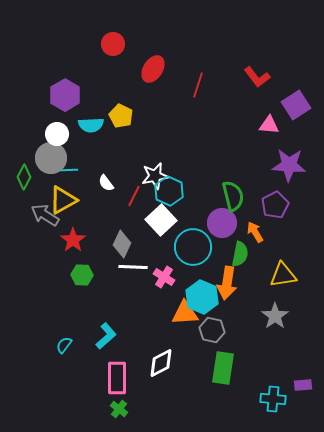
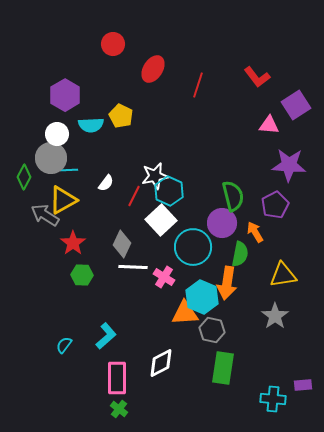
white semicircle at (106, 183): rotated 108 degrees counterclockwise
red star at (73, 240): moved 3 px down
